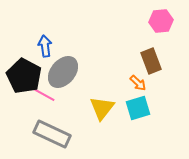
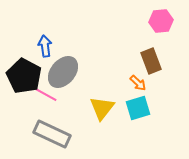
pink line: moved 2 px right
